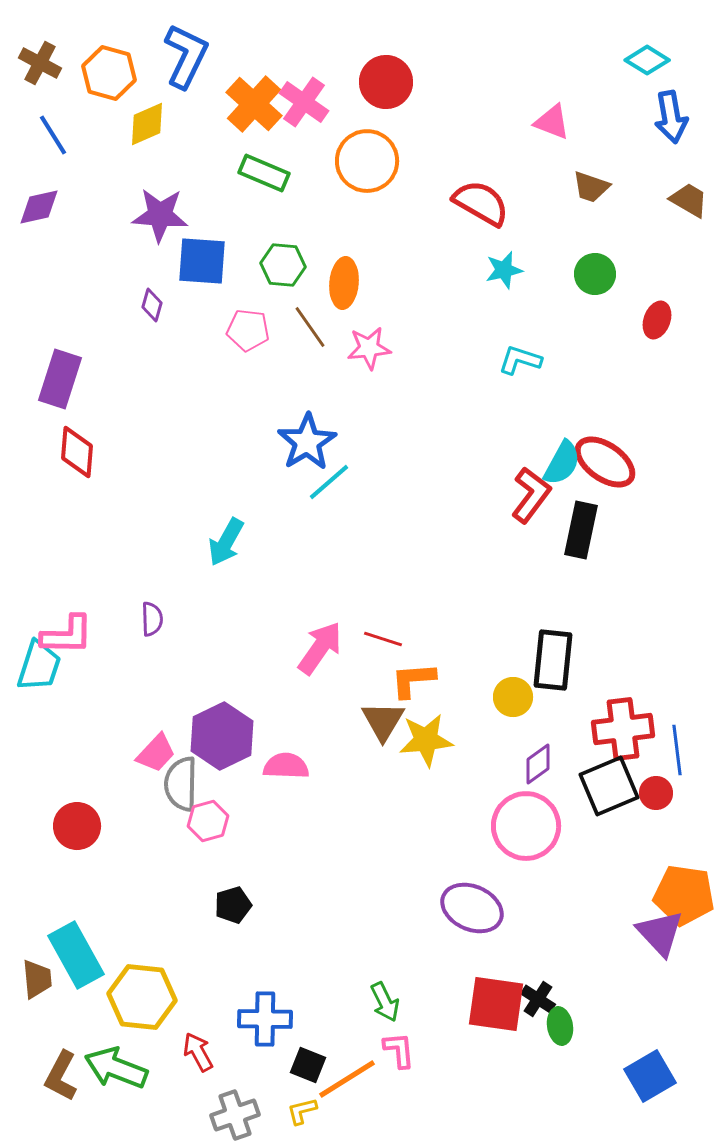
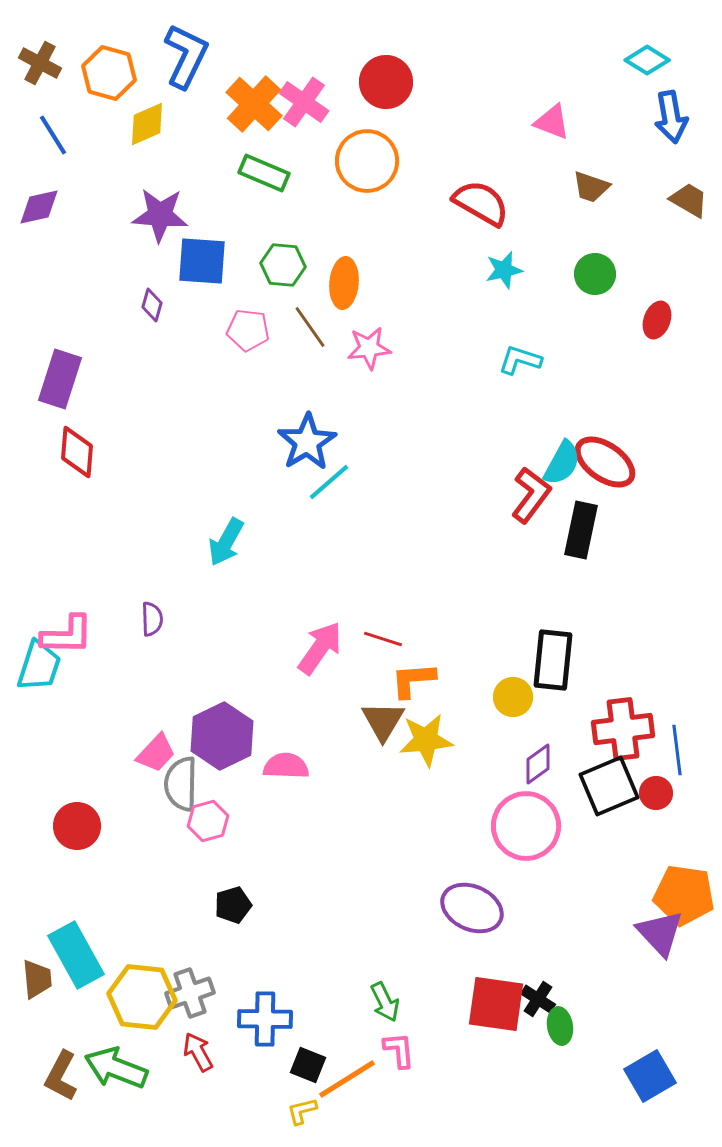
gray cross at (235, 1115): moved 45 px left, 122 px up
